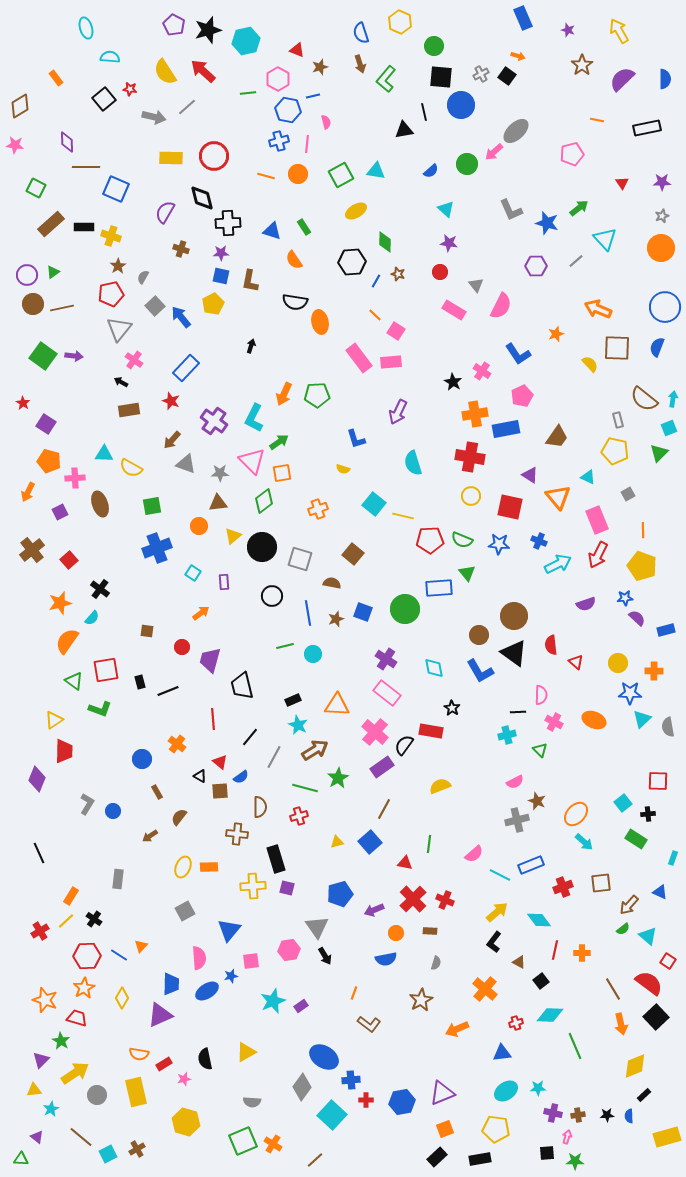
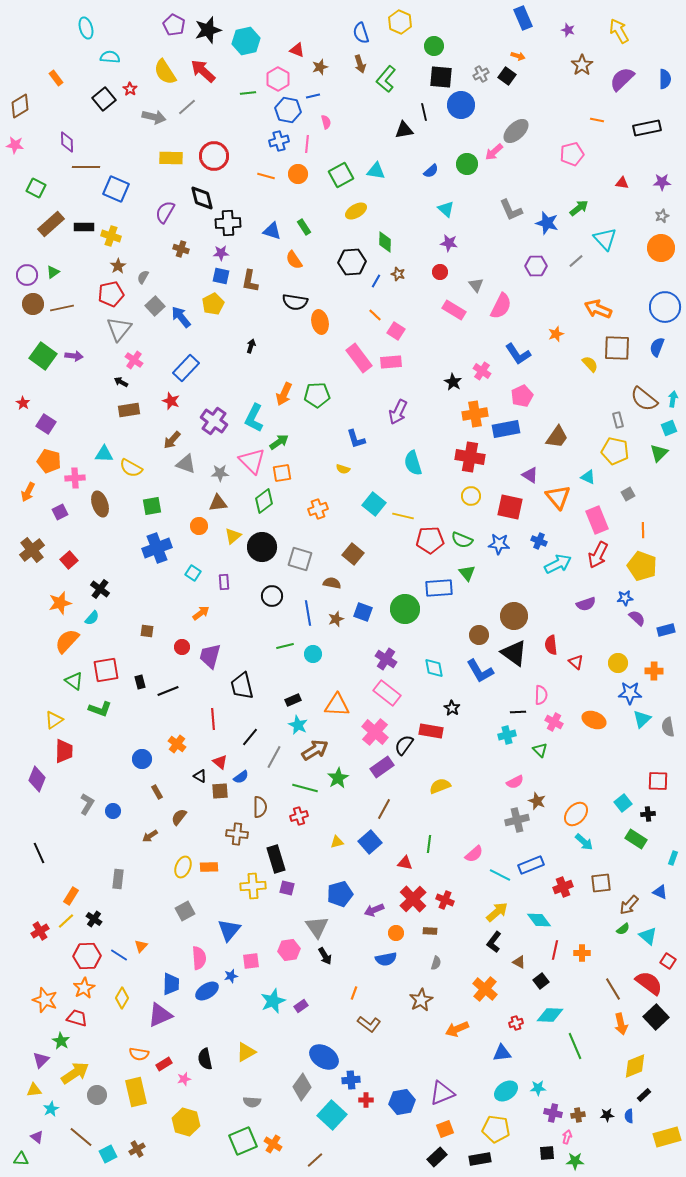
red star at (130, 89): rotated 24 degrees clockwise
red triangle at (622, 183): rotated 48 degrees counterclockwise
orange semicircle at (67, 641): rotated 8 degrees clockwise
purple trapezoid at (210, 660): moved 4 px up
